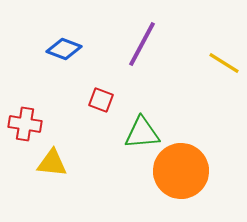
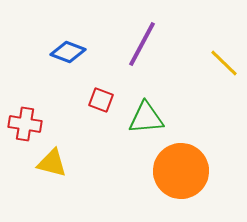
blue diamond: moved 4 px right, 3 px down
yellow line: rotated 12 degrees clockwise
green triangle: moved 4 px right, 15 px up
yellow triangle: rotated 8 degrees clockwise
